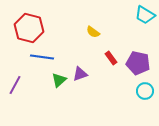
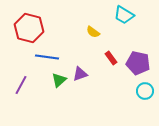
cyan trapezoid: moved 21 px left
blue line: moved 5 px right
purple line: moved 6 px right
